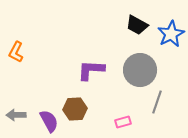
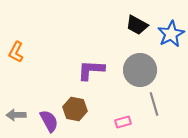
gray line: moved 3 px left, 2 px down; rotated 35 degrees counterclockwise
brown hexagon: rotated 15 degrees clockwise
